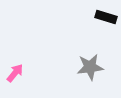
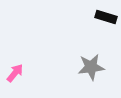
gray star: moved 1 px right
